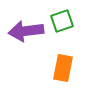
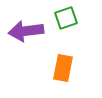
green square: moved 4 px right, 3 px up
